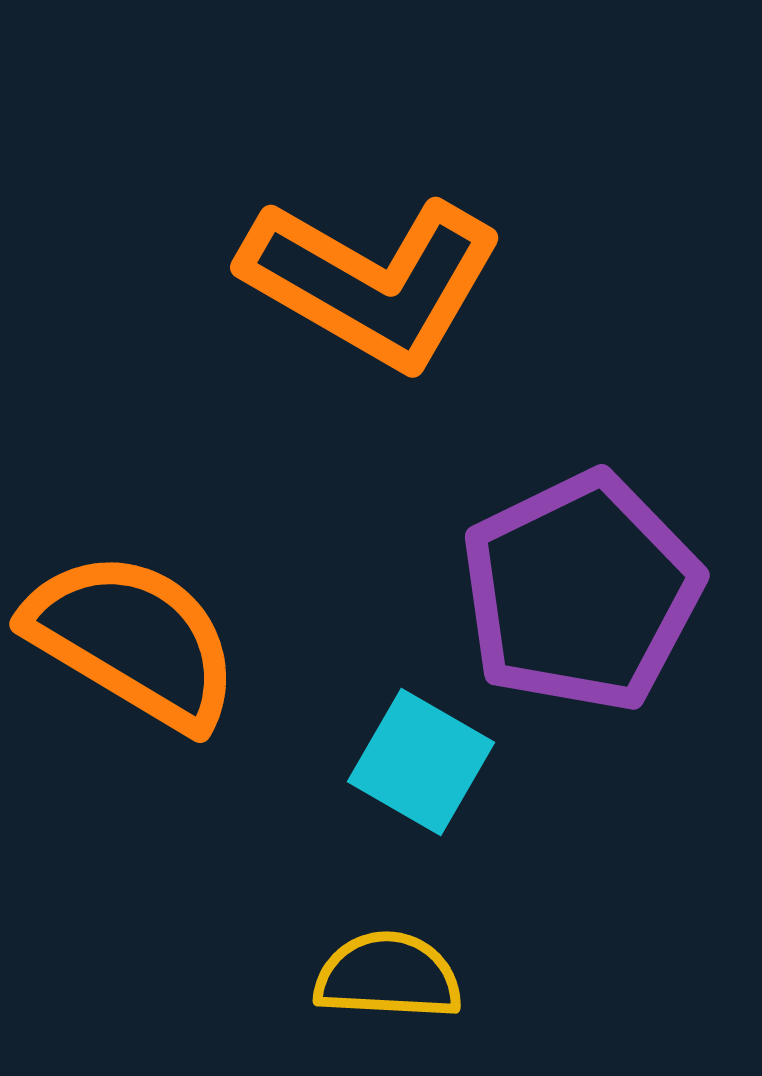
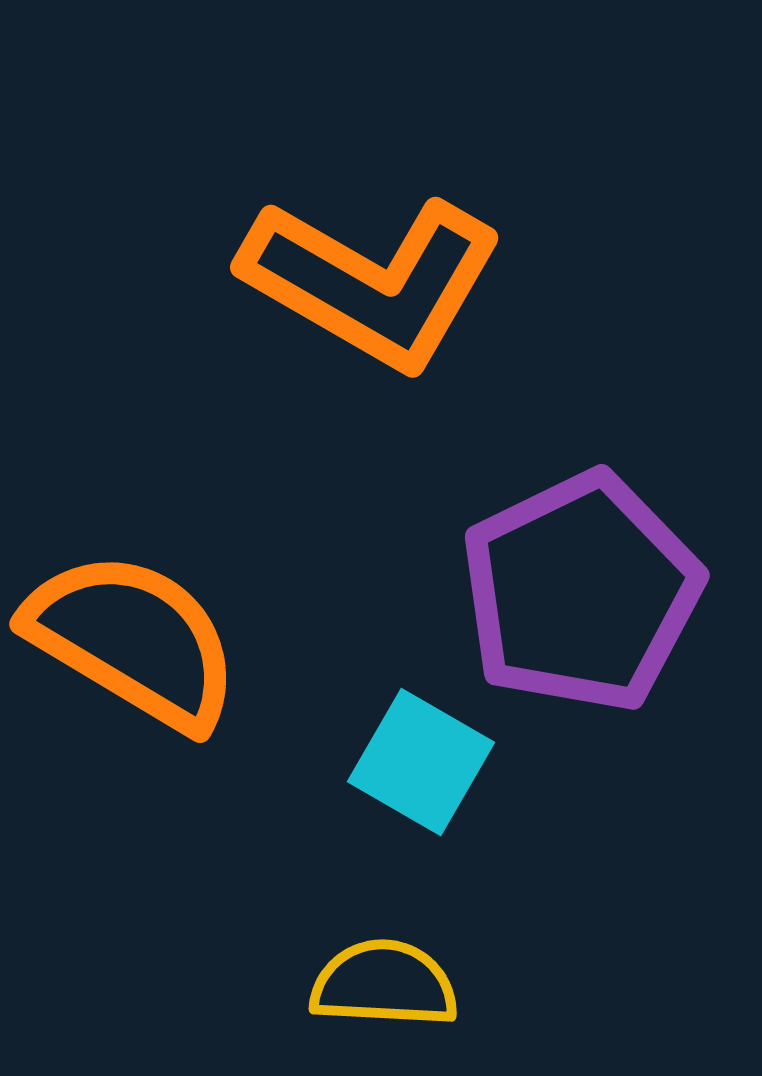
yellow semicircle: moved 4 px left, 8 px down
